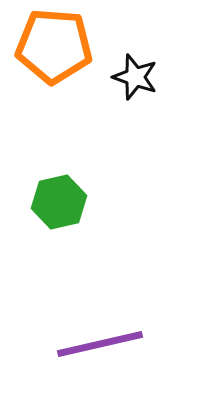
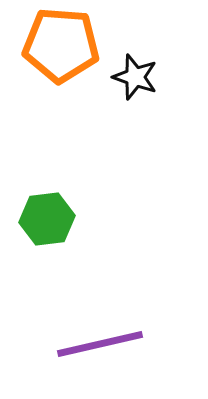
orange pentagon: moved 7 px right, 1 px up
green hexagon: moved 12 px left, 17 px down; rotated 6 degrees clockwise
